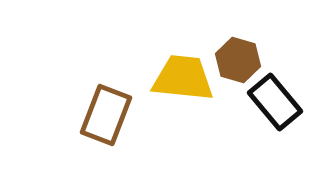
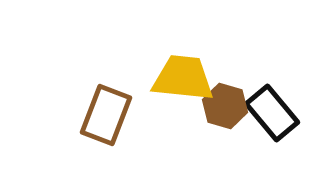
brown hexagon: moved 13 px left, 46 px down
black rectangle: moved 3 px left, 11 px down
